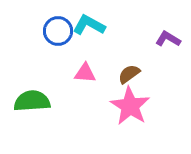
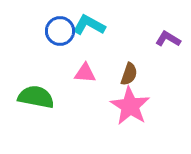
blue circle: moved 2 px right
brown semicircle: rotated 145 degrees clockwise
green semicircle: moved 4 px right, 4 px up; rotated 15 degrees clockwise
